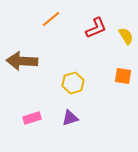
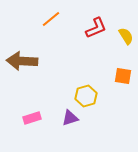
yellow hexagon: moved 13 px right, 13 px down
